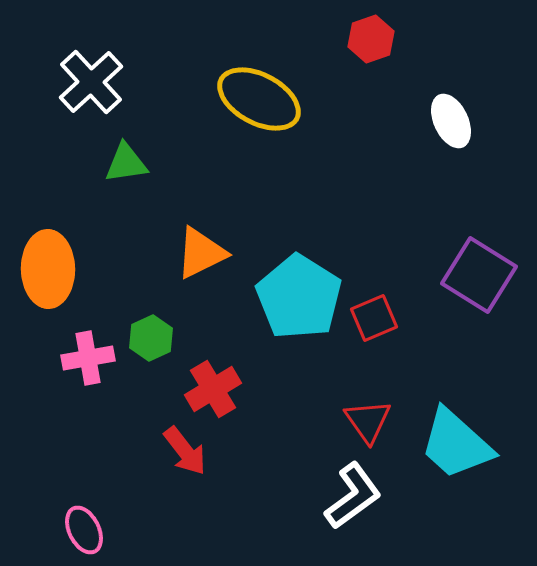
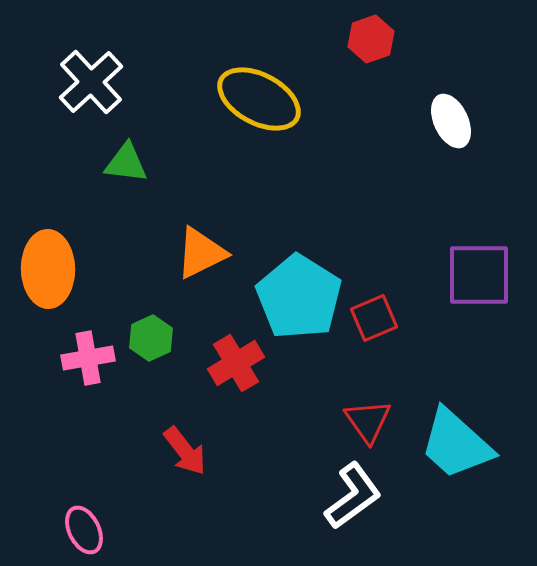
green triangle: rotated 15 degrees clockwise
purple square: rotated 32 degrees counterclockwise
red cross: moved 23 px right, 26 px up
